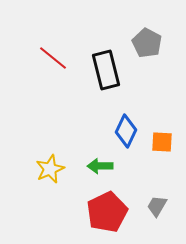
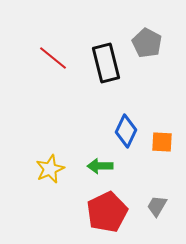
black rectangle: moved 7 px up
